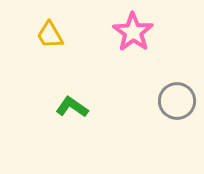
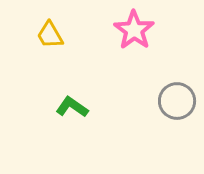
pink star: moved 1 px right, 2 px up
